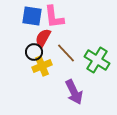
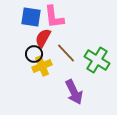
blue square: moved 1 px left, 1 px down
black circle: moved 2 px down
